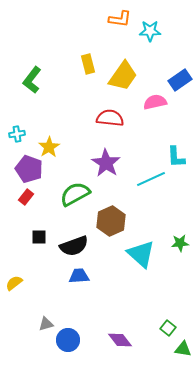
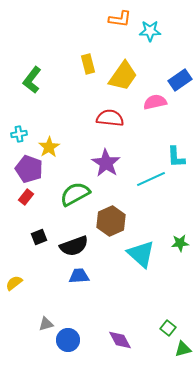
cyan cross: moved 2 px right
black square: rotated 21 degrees counterclockwise
purple diamond: rotated 10 degrees clockwise
green triangle: rotated 24 degrees counterclockwise
